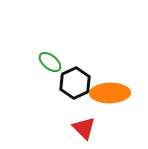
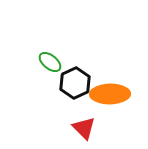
orange ellipse: moved 1 px down
